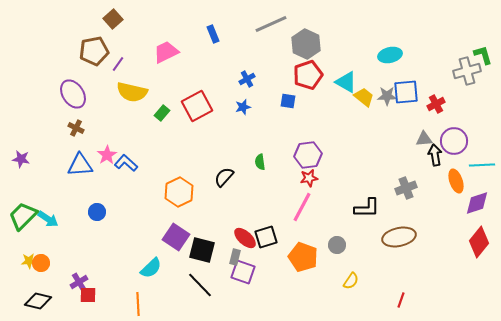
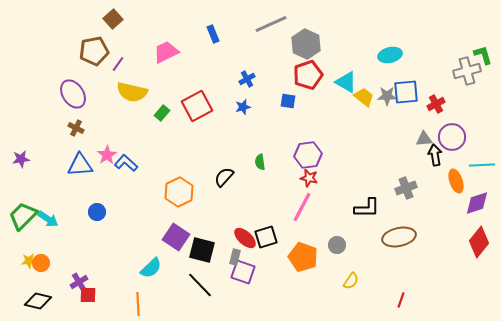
purple circle at (454, 141): moved 2 px left, 4 px up
purple star at (21, 159): rotated 18 degrees counterclockwise
red star at (309, 178): rotated 24 degrees clockwise
